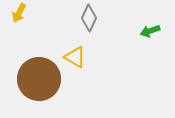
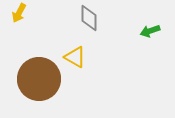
gray diamond: rotated 24 degrees counterclockwise
